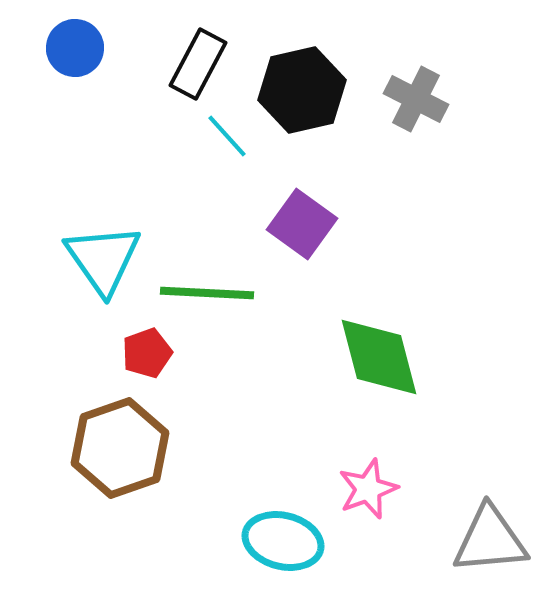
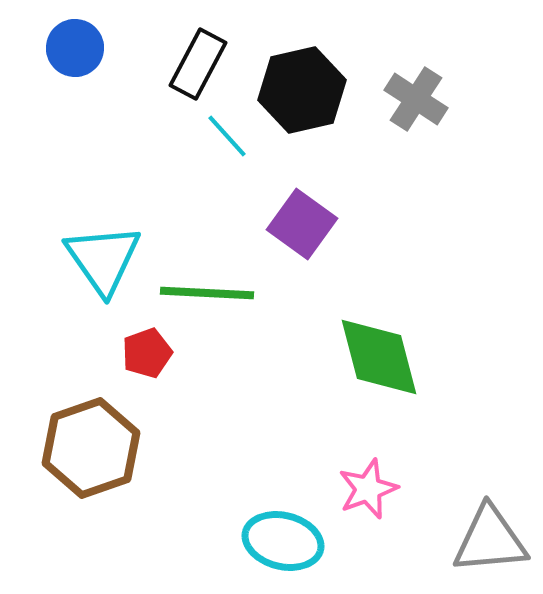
gray cross: rotated 6 degrees clockwise
brown hexagon: moved 29 px left
